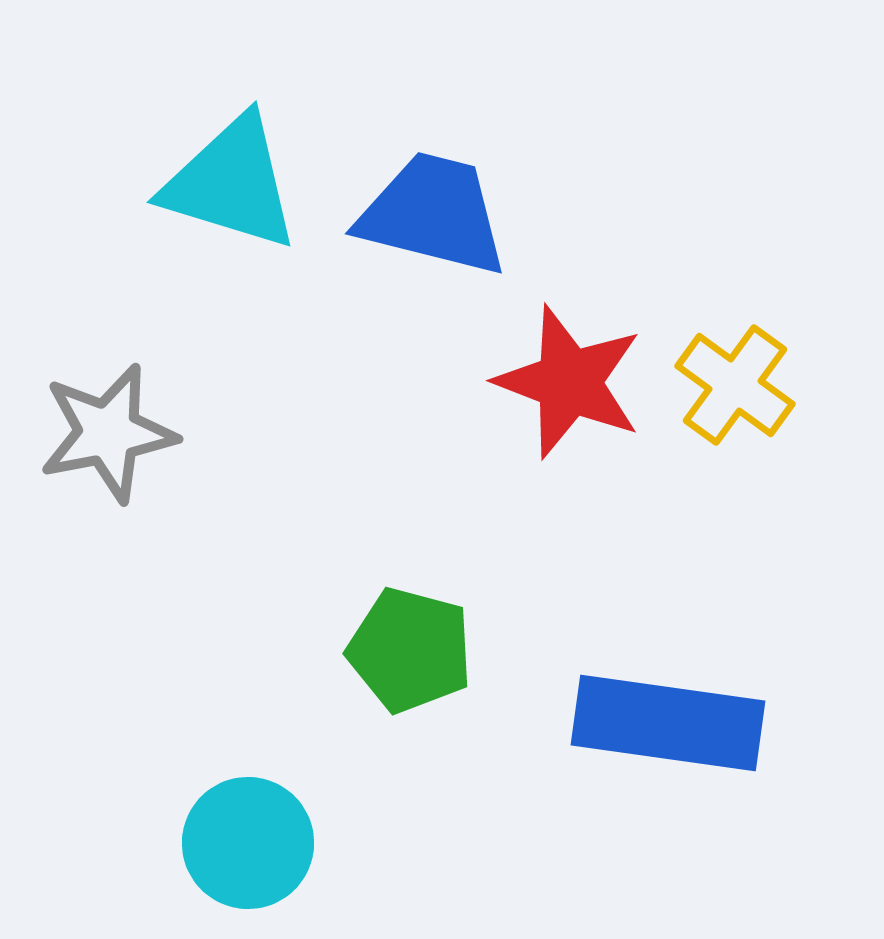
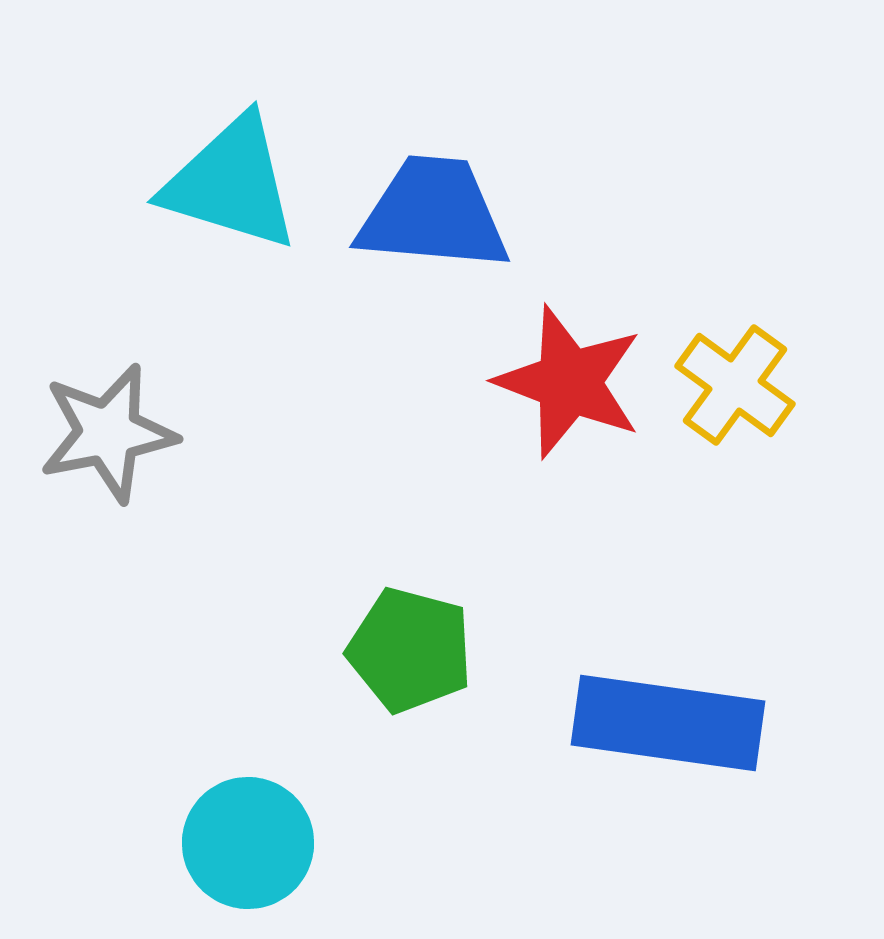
blue trapezoid: rotated 9 degrees counterclockwise
